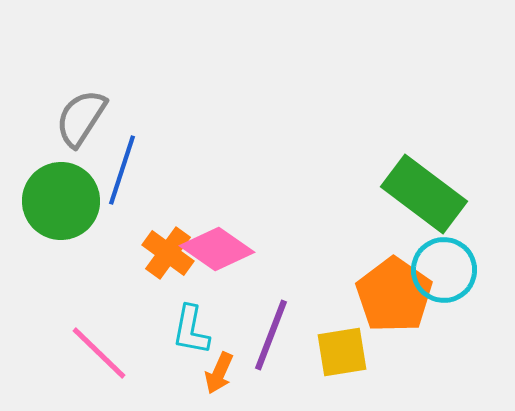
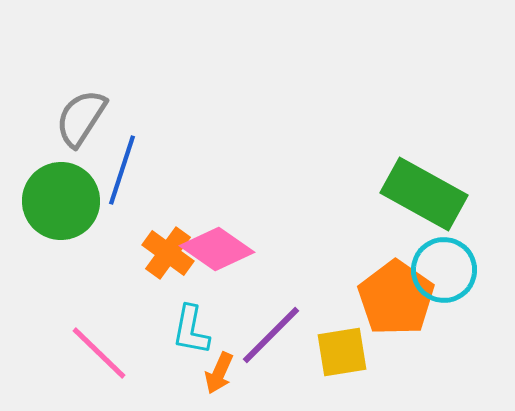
green rectangle: rotated 8 degrees counterclockwise
orange pentagon: moved 2 px right, 3 px down
purple line: rotated 24 degrees clockwise
